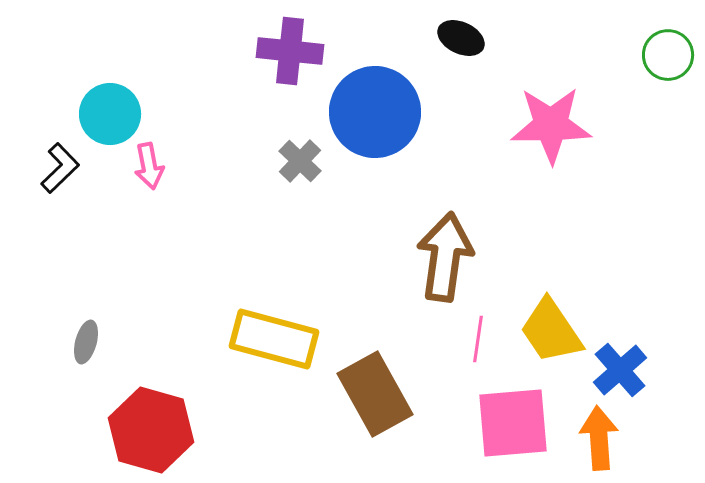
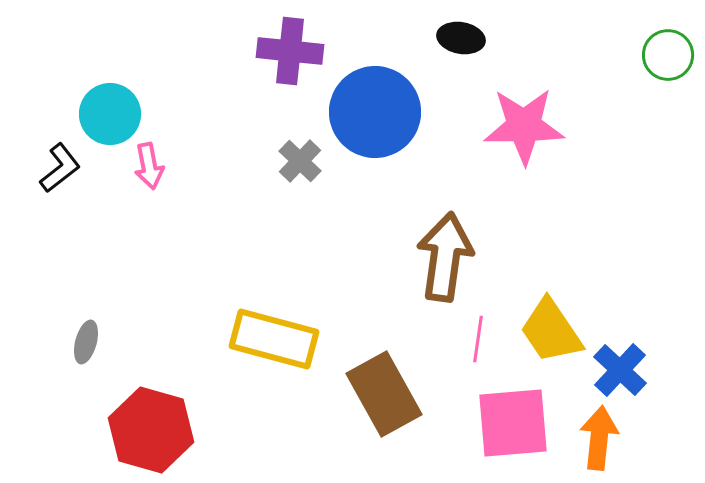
black ellipse: rotated 15 degrees counterclockwise
pink star: moved 27 px left, 1 px down
black L-shape: rotated 6 degrees clockwise
blue cross: rotated 6 degrees counterclockwise
brown rectangle: moved 9 px right
orange arrow: rotated 10 degrees clockwise
